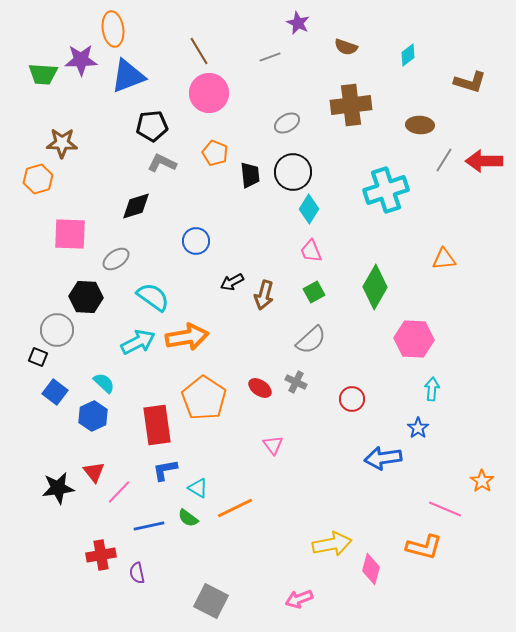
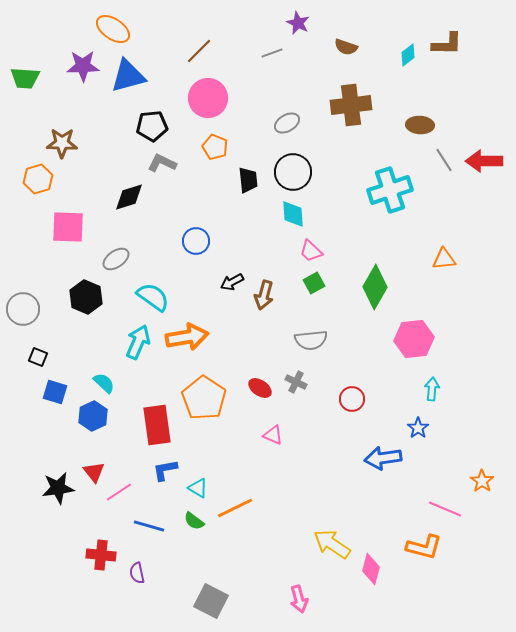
orange ellipse at (113, 29): rotated 48 degrees counterclockwise
brown line at (199, 51): rotated 76 degrees clockwise
gray line at (270, 57): moved 2 px right, 4 px up
purple star at (81, 60): moved 2 px right, 6 px down
green trapezoid at (43, 74): moved 18 px left, 4 px down
blue triangle at (128, 76): rotated 6 degrees clockwise
brown L-shape at (470, 82): moved 23 px left, 38 px up; rotated 16 degrees counterclockwise
pink circle at (209, 93): moved 1 px left, 5 px down
orange pentagon at (215, 153): moved 6 px up
gray line at (444, 160): rotated 65 degrees counterclockwise
black trapezoid at (250, 175): moved 2 px left, 5 px down
cyan cross at (386, 190): moved 4 px right
black diamond at (136, 206): moved 7 px left, 9 px up
cyan diamond at (309, 209): moved 16 px left, 5 px down; rotated 36 degrees counterclockwise
pink square at (70, 234): moved 2 px left, 7 px up
pink trapezoid at (311, 251): rotated 25 degrees counterclockwise
green square at (314, 292): moved 9 px up
black hexagon at (86, 297): rotated 20 degrees clockwise
gray circle at (57, 330): moved 34 px left, 21 px up
pink hexagon at (414, 339): rotated 9 degrees counterclockwise
gray semicircle at (311, 340): rotated 36 degrees clockwise
cyan arrow at (138, 342): rotated 40 degrees counterclockwise
blue square at (55, 392): rotated 20 degrees counterclockwise
pink triangle at (273, 445): moved 10 px up; rotated 30 degrees counterclockwise
pink line at (119, 492): rotated 12 degrees clockwise
green semicircle at (188, 518): moved 6 px right, 3 px down
blue line at (149, 526): rotated 28 degrees clockwise
yellow arrow at (332, 544): rotated 135 degrees counterclockwise
red cross at (101, 555): rotated 16 degrees clockwise
pink arrow at (299, 599): rotated 84 degrees counterclockwise
